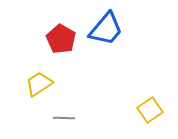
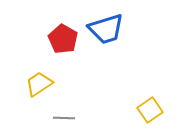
blue trapezoid: rotated 33 degrees clockwise
red pentagon: moved 2 px right
